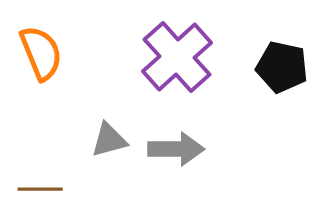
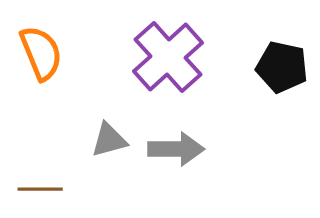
purple cross: moved 9 px left
